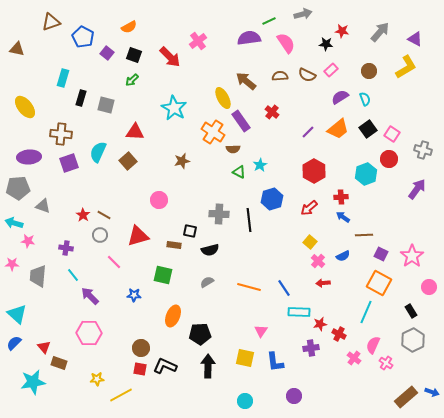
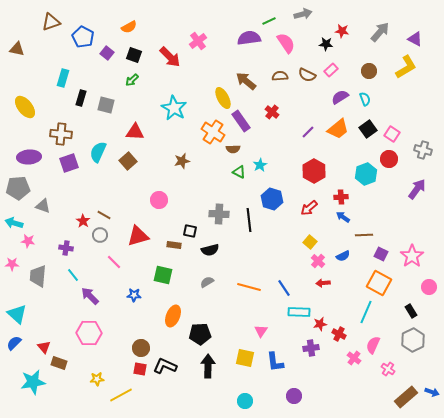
blue hexagon at (272, 199): rotated 25 degrees counterclockwise
red star at (83, 215): moved 6 px down
pink cross at (386, 363): moved 2 px right, 6 px down
